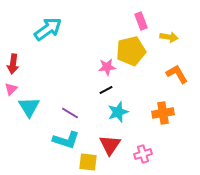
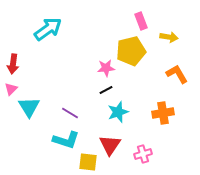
pink star: moved 1 px left, 1 px down
